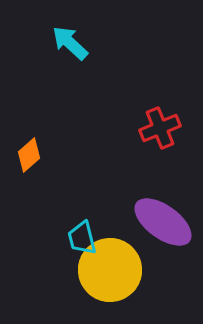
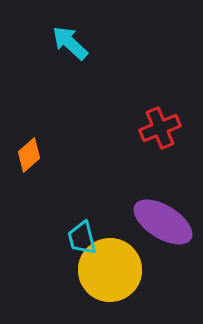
purple ellipse: rotated 4 degrees counterclockwise
